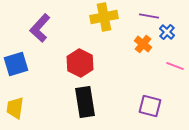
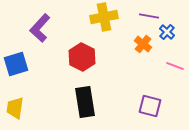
red hexagon: moved 2 px right, 6 px up
